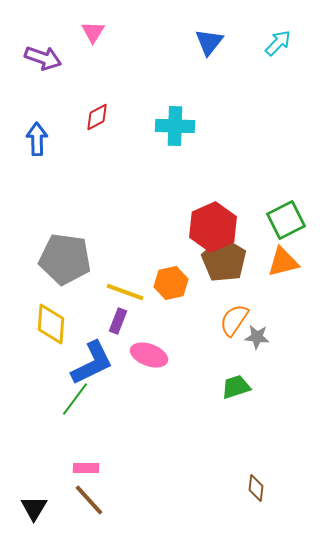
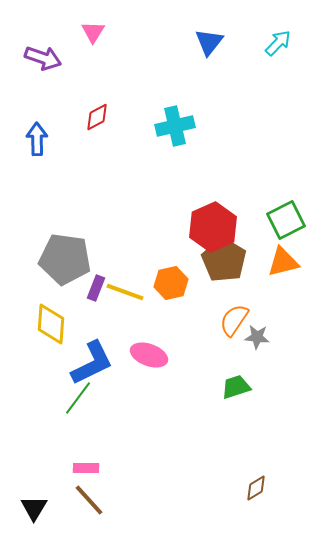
cyan cross: rotated 15 degrees counterclockwise
purple rectangle: moved 22 px left, 33 px up
green line: moved 3 px right, 1 px up
brown diamond: rotated 52 degrees clockwise
